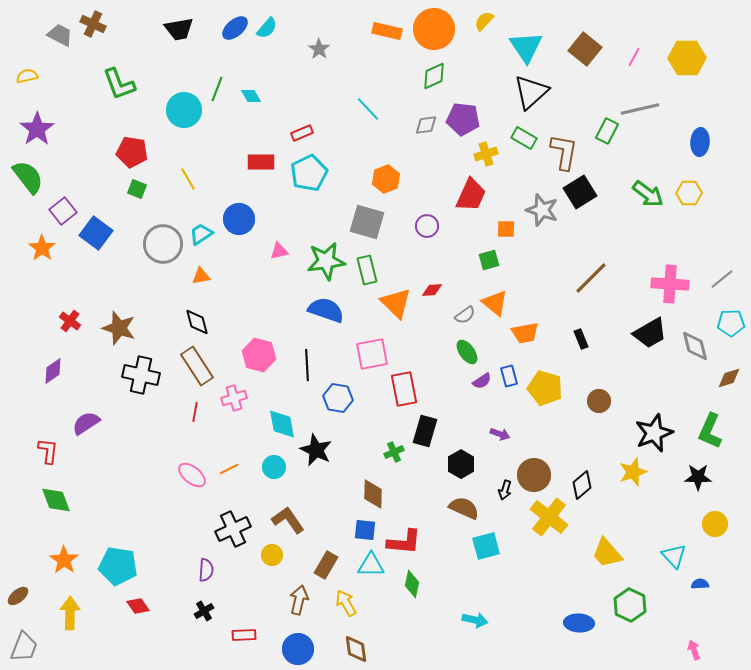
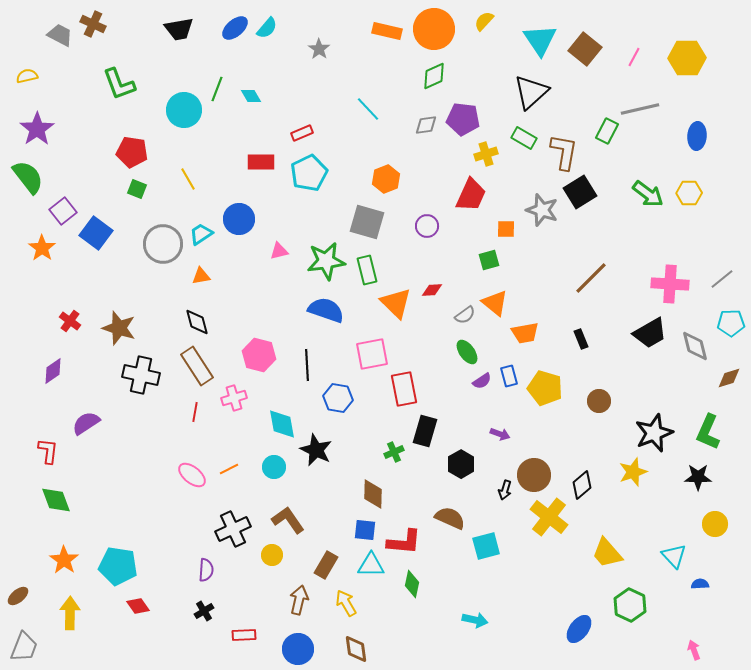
cyan triangle at (526, 47): moved 14 px right, 7 px up
blue ellipse at (700, 142): moved 3 px left, 6 px up
green L-shape at (710, 431): moved 2 px left, 1 px down
brown semicircle at (464, 508): moved 14 px left, 10 px down
blue ellipse at (579, 623): moved 6 px down; rotated 56 degrees counterclockwise
